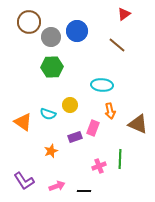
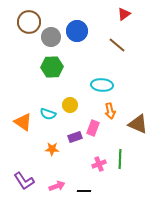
orange star: moved 1 px right, 2 px up; rotated 24 degrees clockwise
pink cross: moved 2 px up
